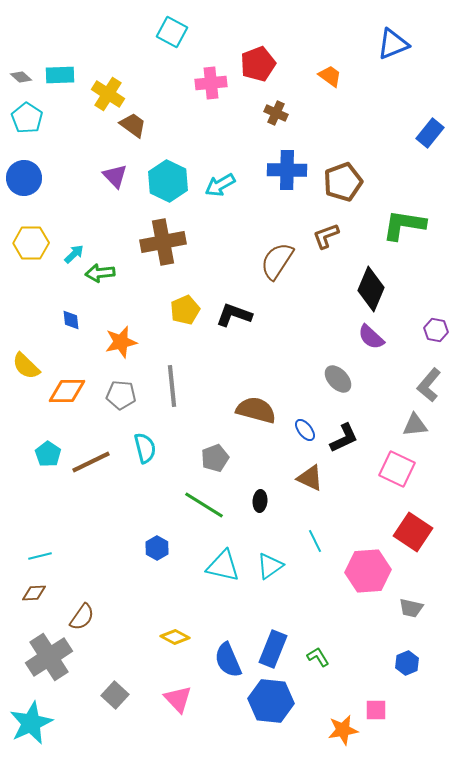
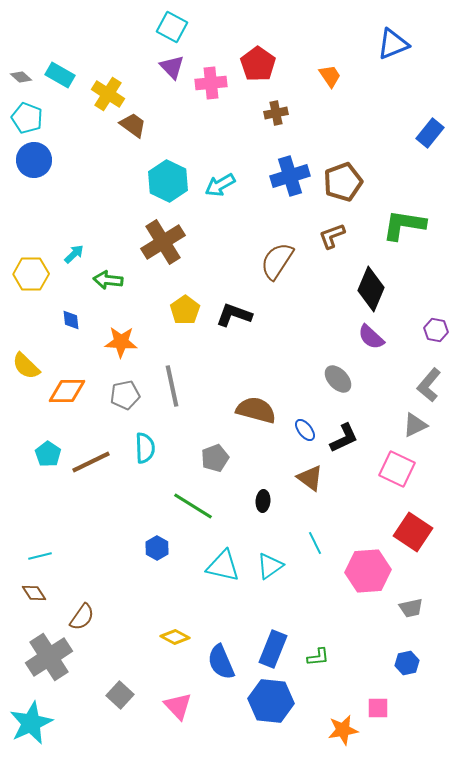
cyan square at (172, 32): moved 5 px up
red pentagon at (258, 64): rotated 16 degrees counterclockwise
cyan rectangle at (60, 75): rotated 32 degrees clockwise
orange trapezoid at (330, 76): rotated 20 degrees clockwise
brown cross at (276, 113): rotated 35 degrees counterclockwise
cyan pentagon at (27, 118): rotated 12 degrees counterclockwise
blue cross at (287, 170): moved 3 px right, 6 px down; rotated 18 degrees counterclockwise
purple triangle at (115, 176): moved 57 px right, 109 px up
blue circle at (24, 178): moved 10 px right, 18 px up
brown L-shape at (326, 236): moved 6 px right
brown cross at (163, 242): rotated 21 degrees counterclockwise
yellow hexagon at (31, 243): moved 31 px down
green arrow at (100, 273): moved 8 px right, 7 px down; rotated 12 degrees clockwise
yellow pentagon at (185, 310): rotated 12 degrees counterclockwise
orange star at (121, 342): rotated 16 degrees clockwise
gray line at (172, 386): rotated 6 degrees counterclockwise
gray pentagon at (121, 395): moved 4 px right; rotated 16 degrees counterclockwise
gray triangle at (415, 425): rotated 20 degrees counterclockwise
cyan semicircle at (145, 448): rotated 12 degrees clockwise
brown triangle at (310, 478): rotated 12 degrees clockwise
black ellipse at (260, 501): moved 3 px right
green line at (204, 505): moved 11 px left, 1 px down
cyan line at (315, 541): moved 2 px down
brown diamond at (34, 593): rotated 60 degrees clockwise
gray trapezoid at (411, 608): rotated 25 degrees counterclockwise
green L-shape at (318, 657): rotated 115 degrees clockwise
blue semicircle at (228, 660): moved 7 px left, 2 px down
blue hexagon at (407, 663): rotated 10 degrees clockwise
gray square at (115, 695): moved 5 px right
pink triangle at (178, 699): moved 7 px down
pink square at (376, 710): moved 2 px right, 2 px up
